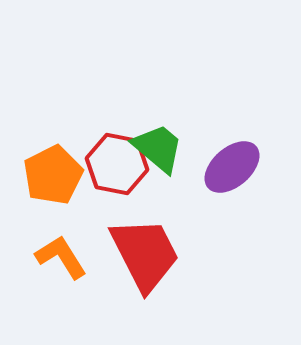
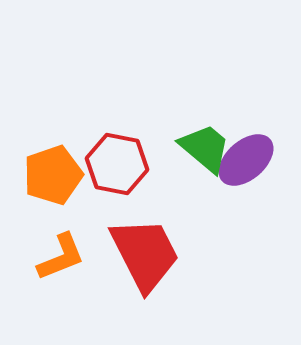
green trapezoid: moved 47 px right
purple ellipse: moved 14 px right, 7 px up
orange pentagon: rotated 8 degrees clockwise
orange L-shape: rotated 100 degrees clockwise
